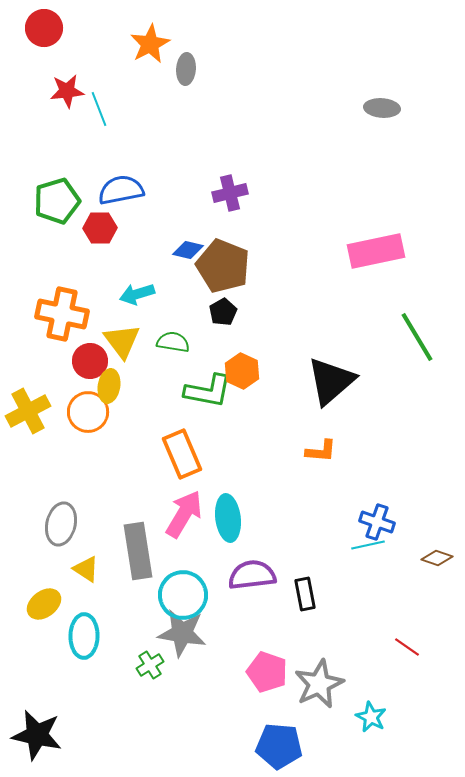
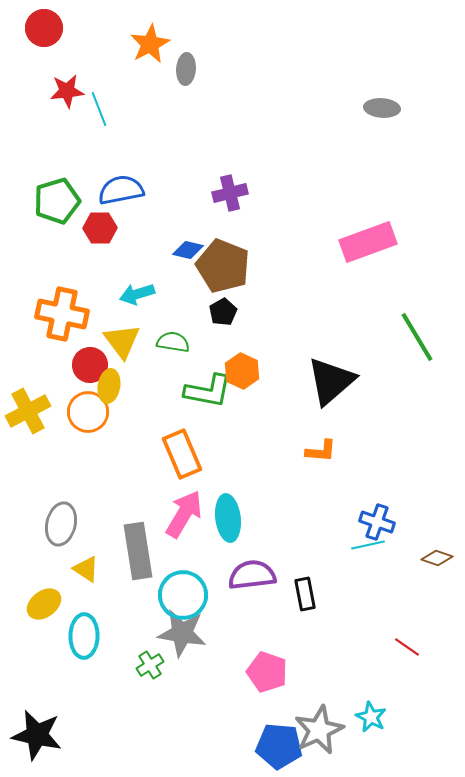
pink rectangle at (376, 251): moved 8 px left, 9 px up; rotated 8 degrees counterclockwise
red circle at (90, 361): moved 4 px down
gray star at (319, 684): moved 46 px down
